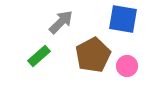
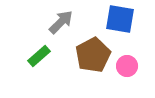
blue square: moved 3 px left
